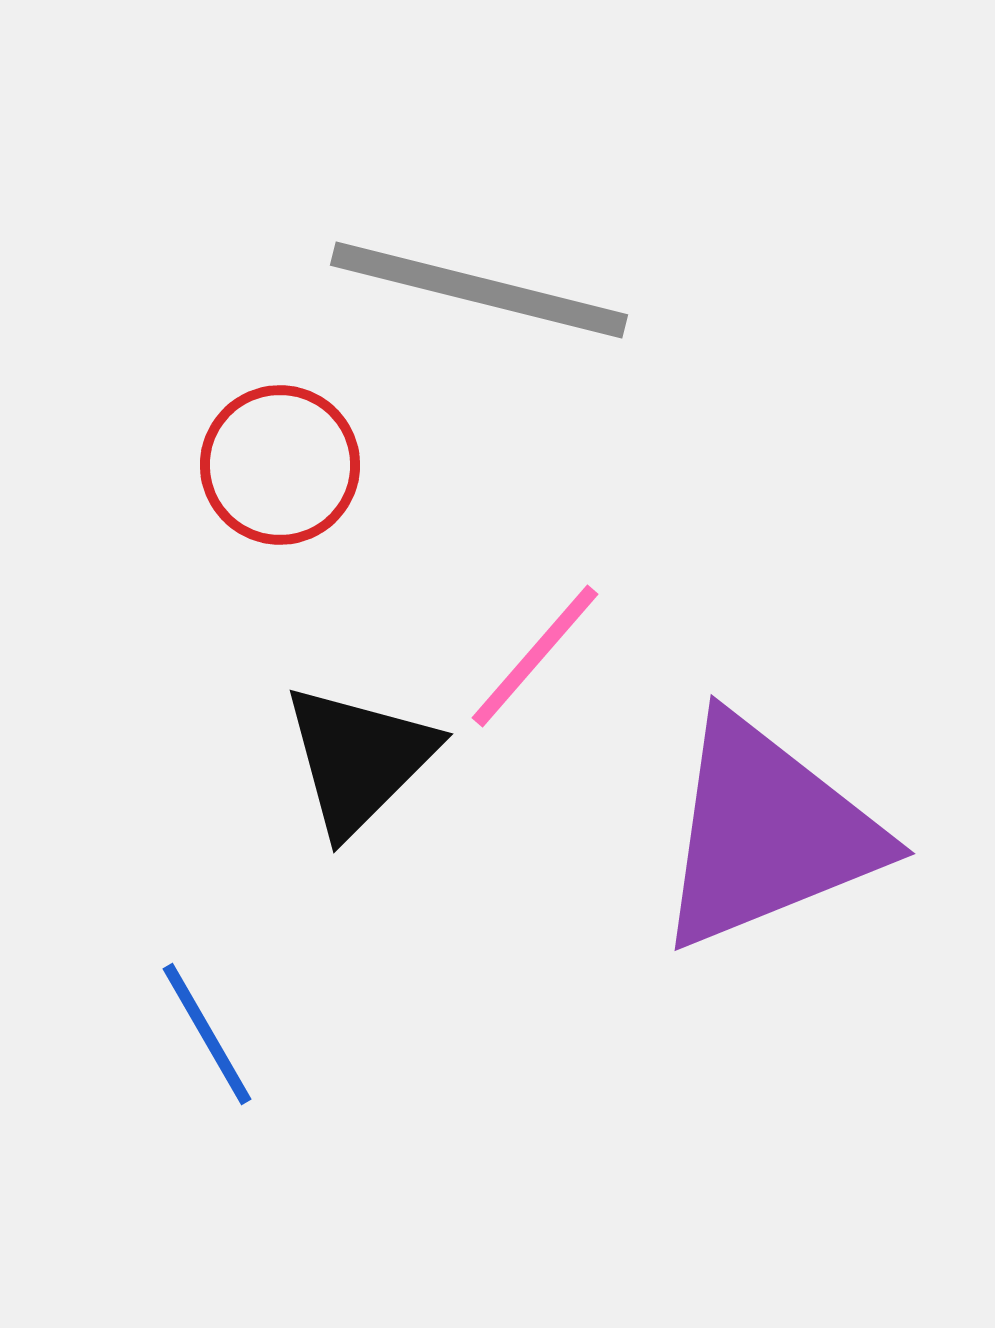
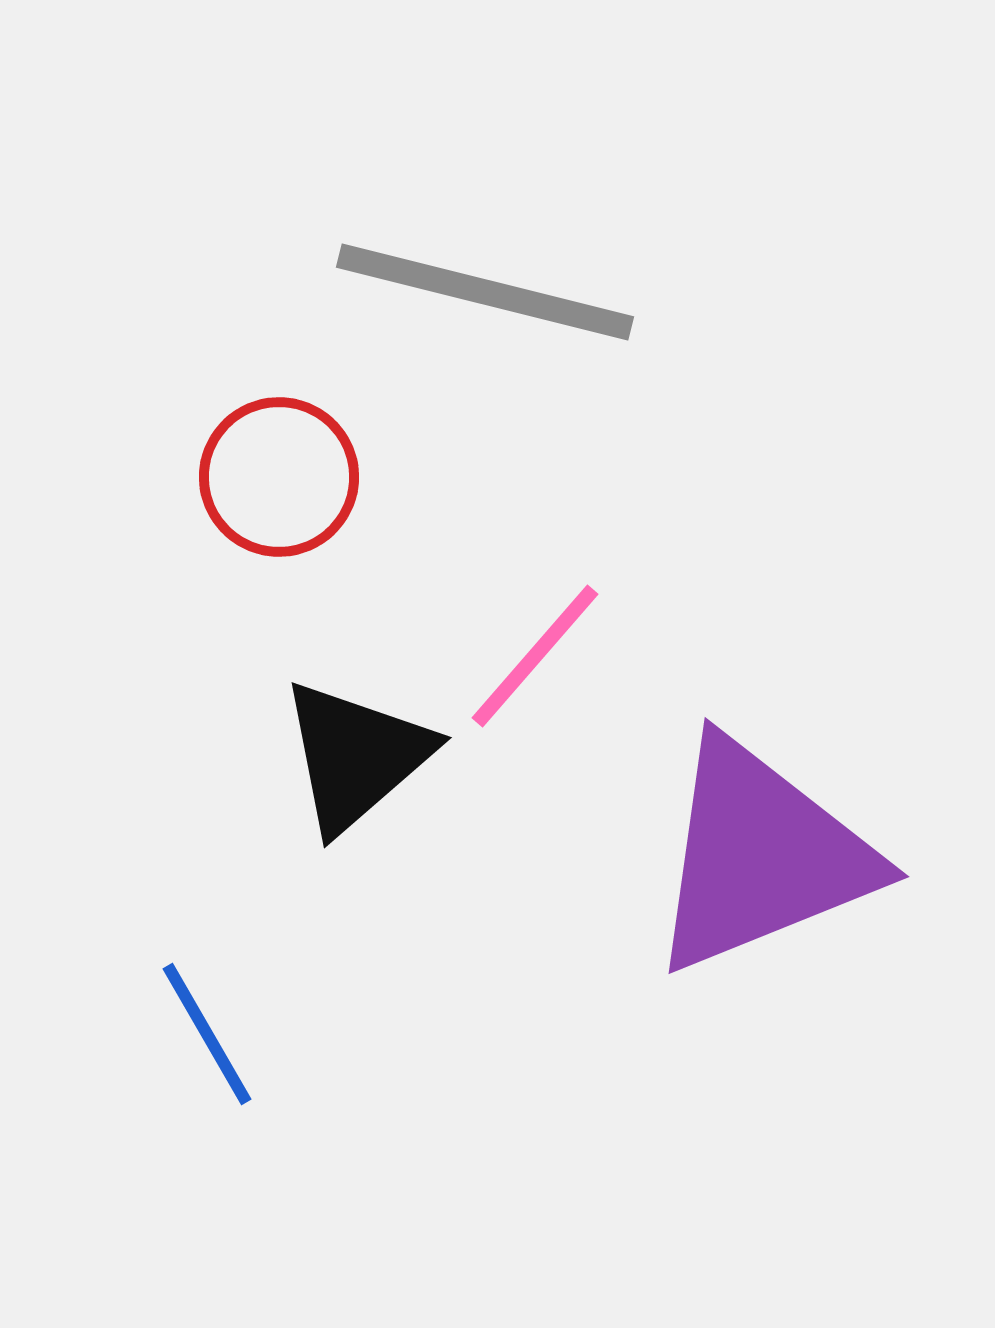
gray line: moved 6 px right, 2 px down
red circle: moved 1 px left, 12 px down
black triangle: moved 3 px left, 3 px up; rotated 4 degrees clockwise
purple triangle: moved 6 px left, 23 px down
